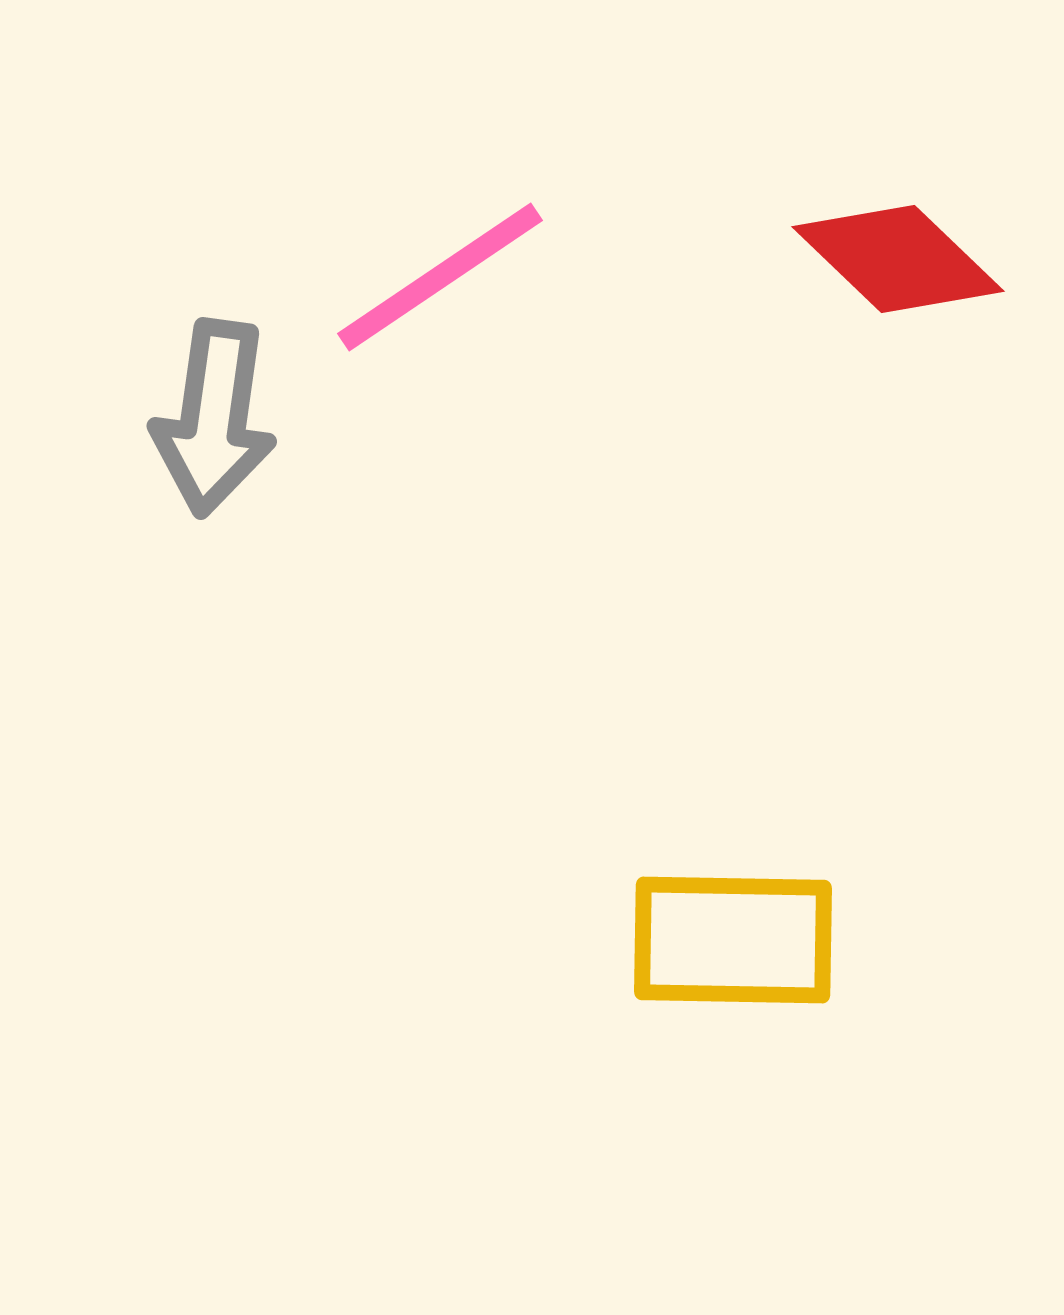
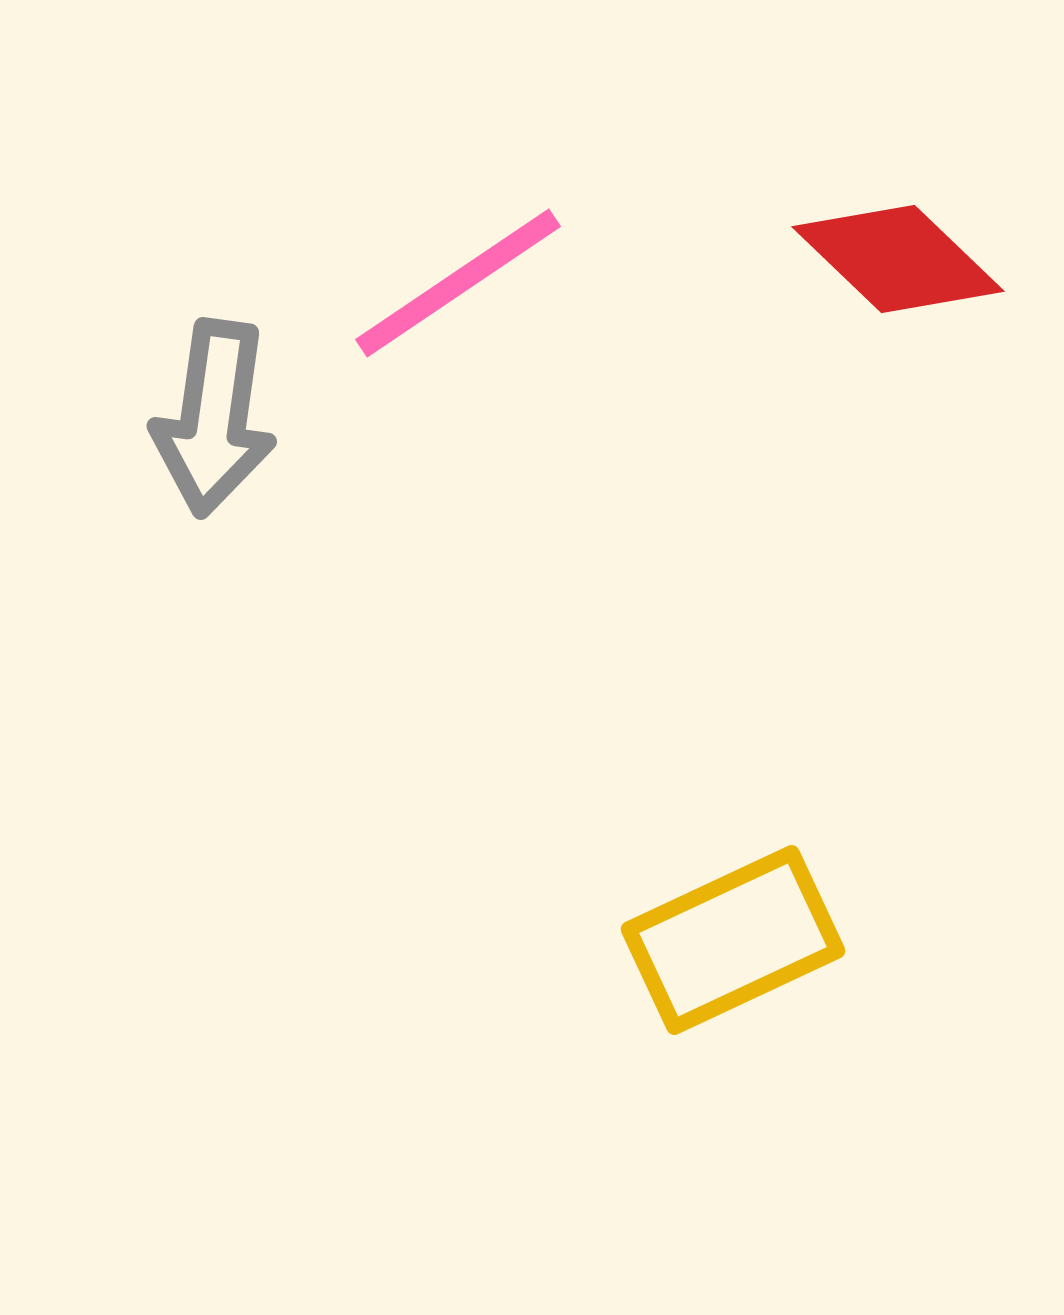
pink line: moved 18 px right, 6 px down
yellow rectangle: rotated 26 degrees counterclockwise
